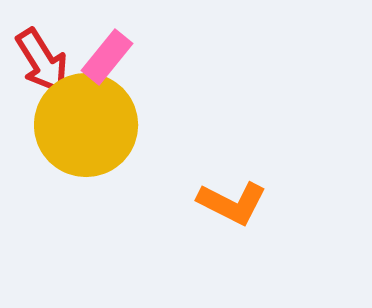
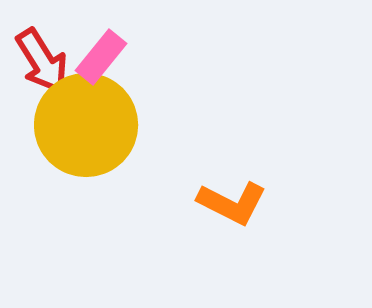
pink rectangle: moved 6 px left
